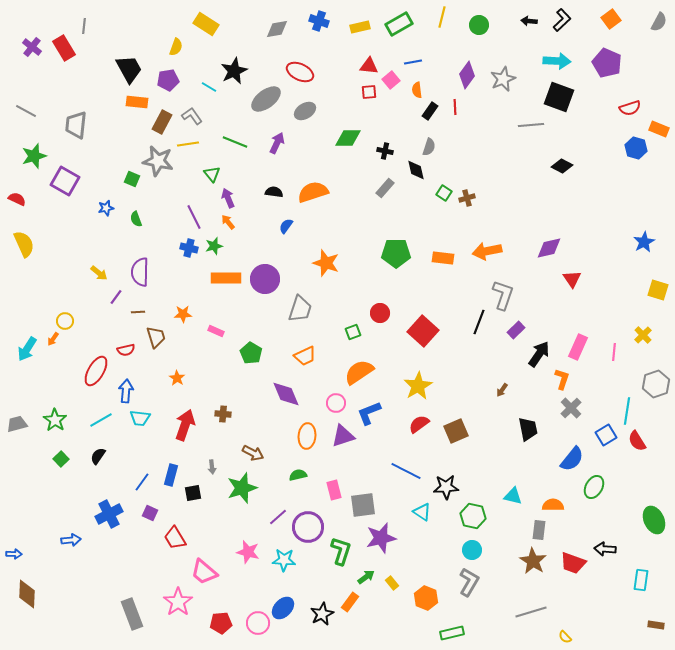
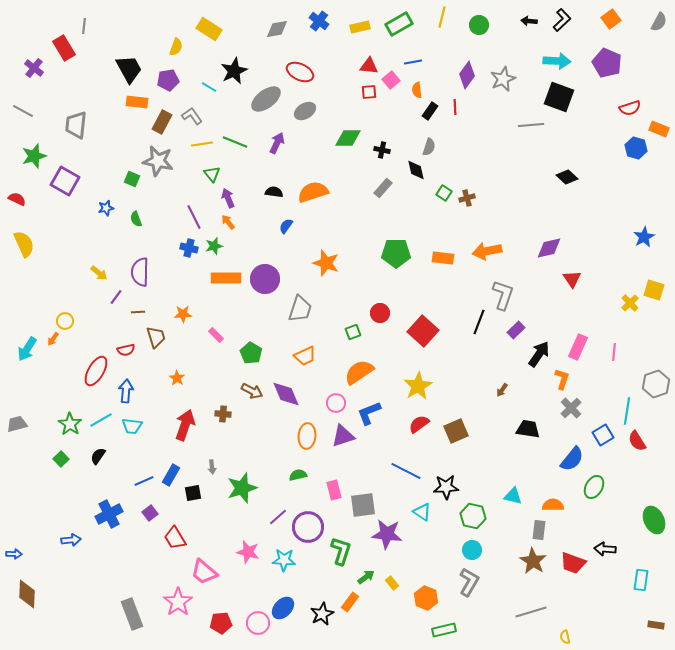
blue cross at (319, 21): rotated 18 degrees clockwise
yellow rectangle at (206, 24): moved 3 px right, 5 px down
purple cross at (32, 47): moved 2 px right, 21 px down
gray line at (26, 111): moved 3 px left
yellow line at (188, 144): moved 14 px right
black cross at (385, 151): moved 3 px left, 1 px up
black diamond at (562, 166): moved 5 px right, 11 px down; rotated 15 degrees clockwise
gray rectangle at (385, 188): moved 2 px left
blue star at (644, 242): moved 5 px up
yellow square at (658, 290): moved 4 px left
pink rectangle at (216, 331): moved 4 px down; rotated 21 degrees clockwise
yellow cross at (643, 335): moved 13 px left, 32 px up
cyan trapezoid at (140, 418): moved 8 px left, 8 px down
green star at (55, 420): moved 15 px right, 4 px down
black trapezoid at (528, 429): rotated 70 degrees counterclockwise
blue square at (606, 435): moved 3 px left
brown arrow at (253, 453): moved 1 px left, 62 px up
blue rectangle at (171, 475): rotated 15 degrees clockwise
blue line at (142, 482): moved 2 px right, 1 px up; rotated 30 degrees clockwise
purple square at (150, 513): rotated 28 degrees clockwise
purple star at (381, 538): moved 6 px right, 4 px up; rotated 20 degrees clockwise
green rectangle at (452, 633): moved 8 px left, 3 px up
yellow semicircle at (565, 637): rotated 32 degrees clockwise
